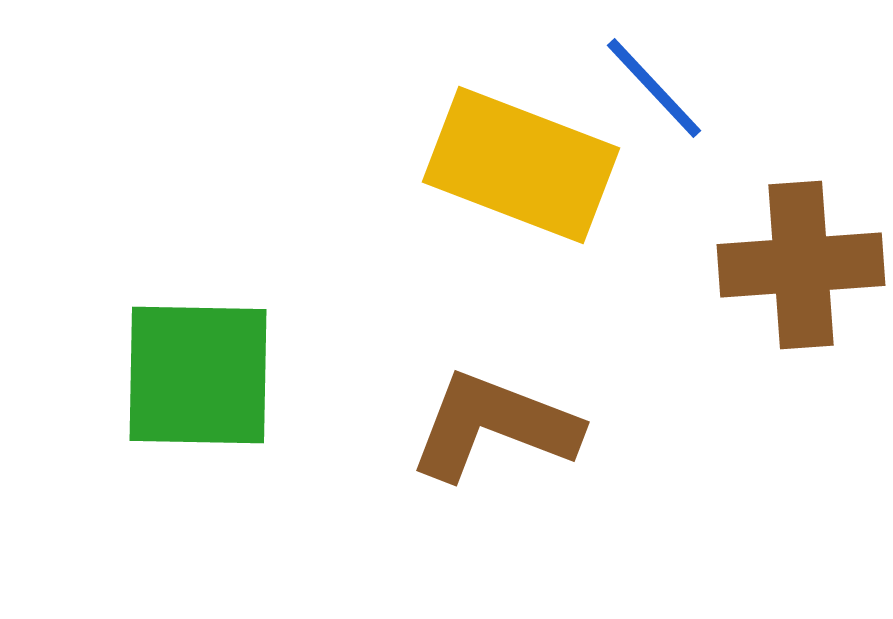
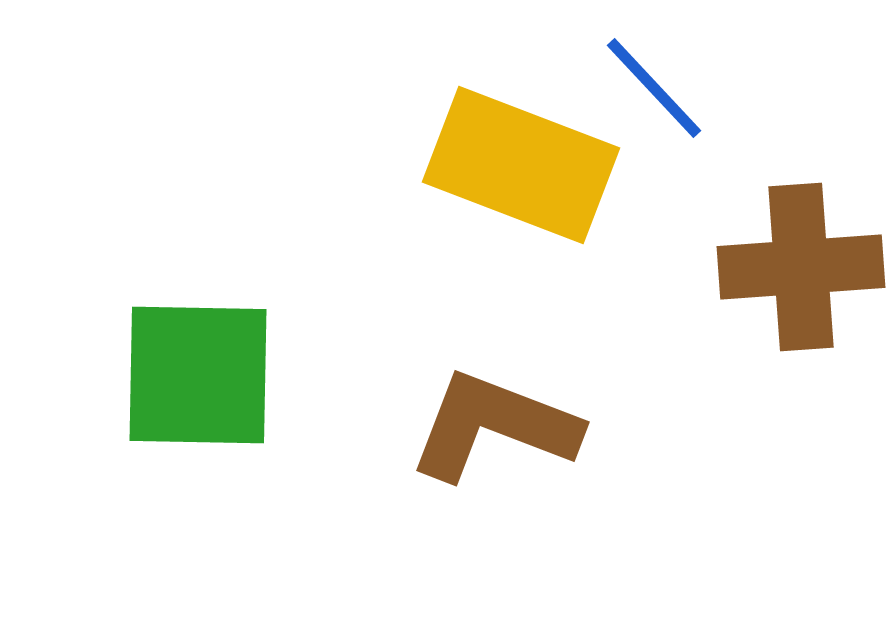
brown cross: moved 2 px down
